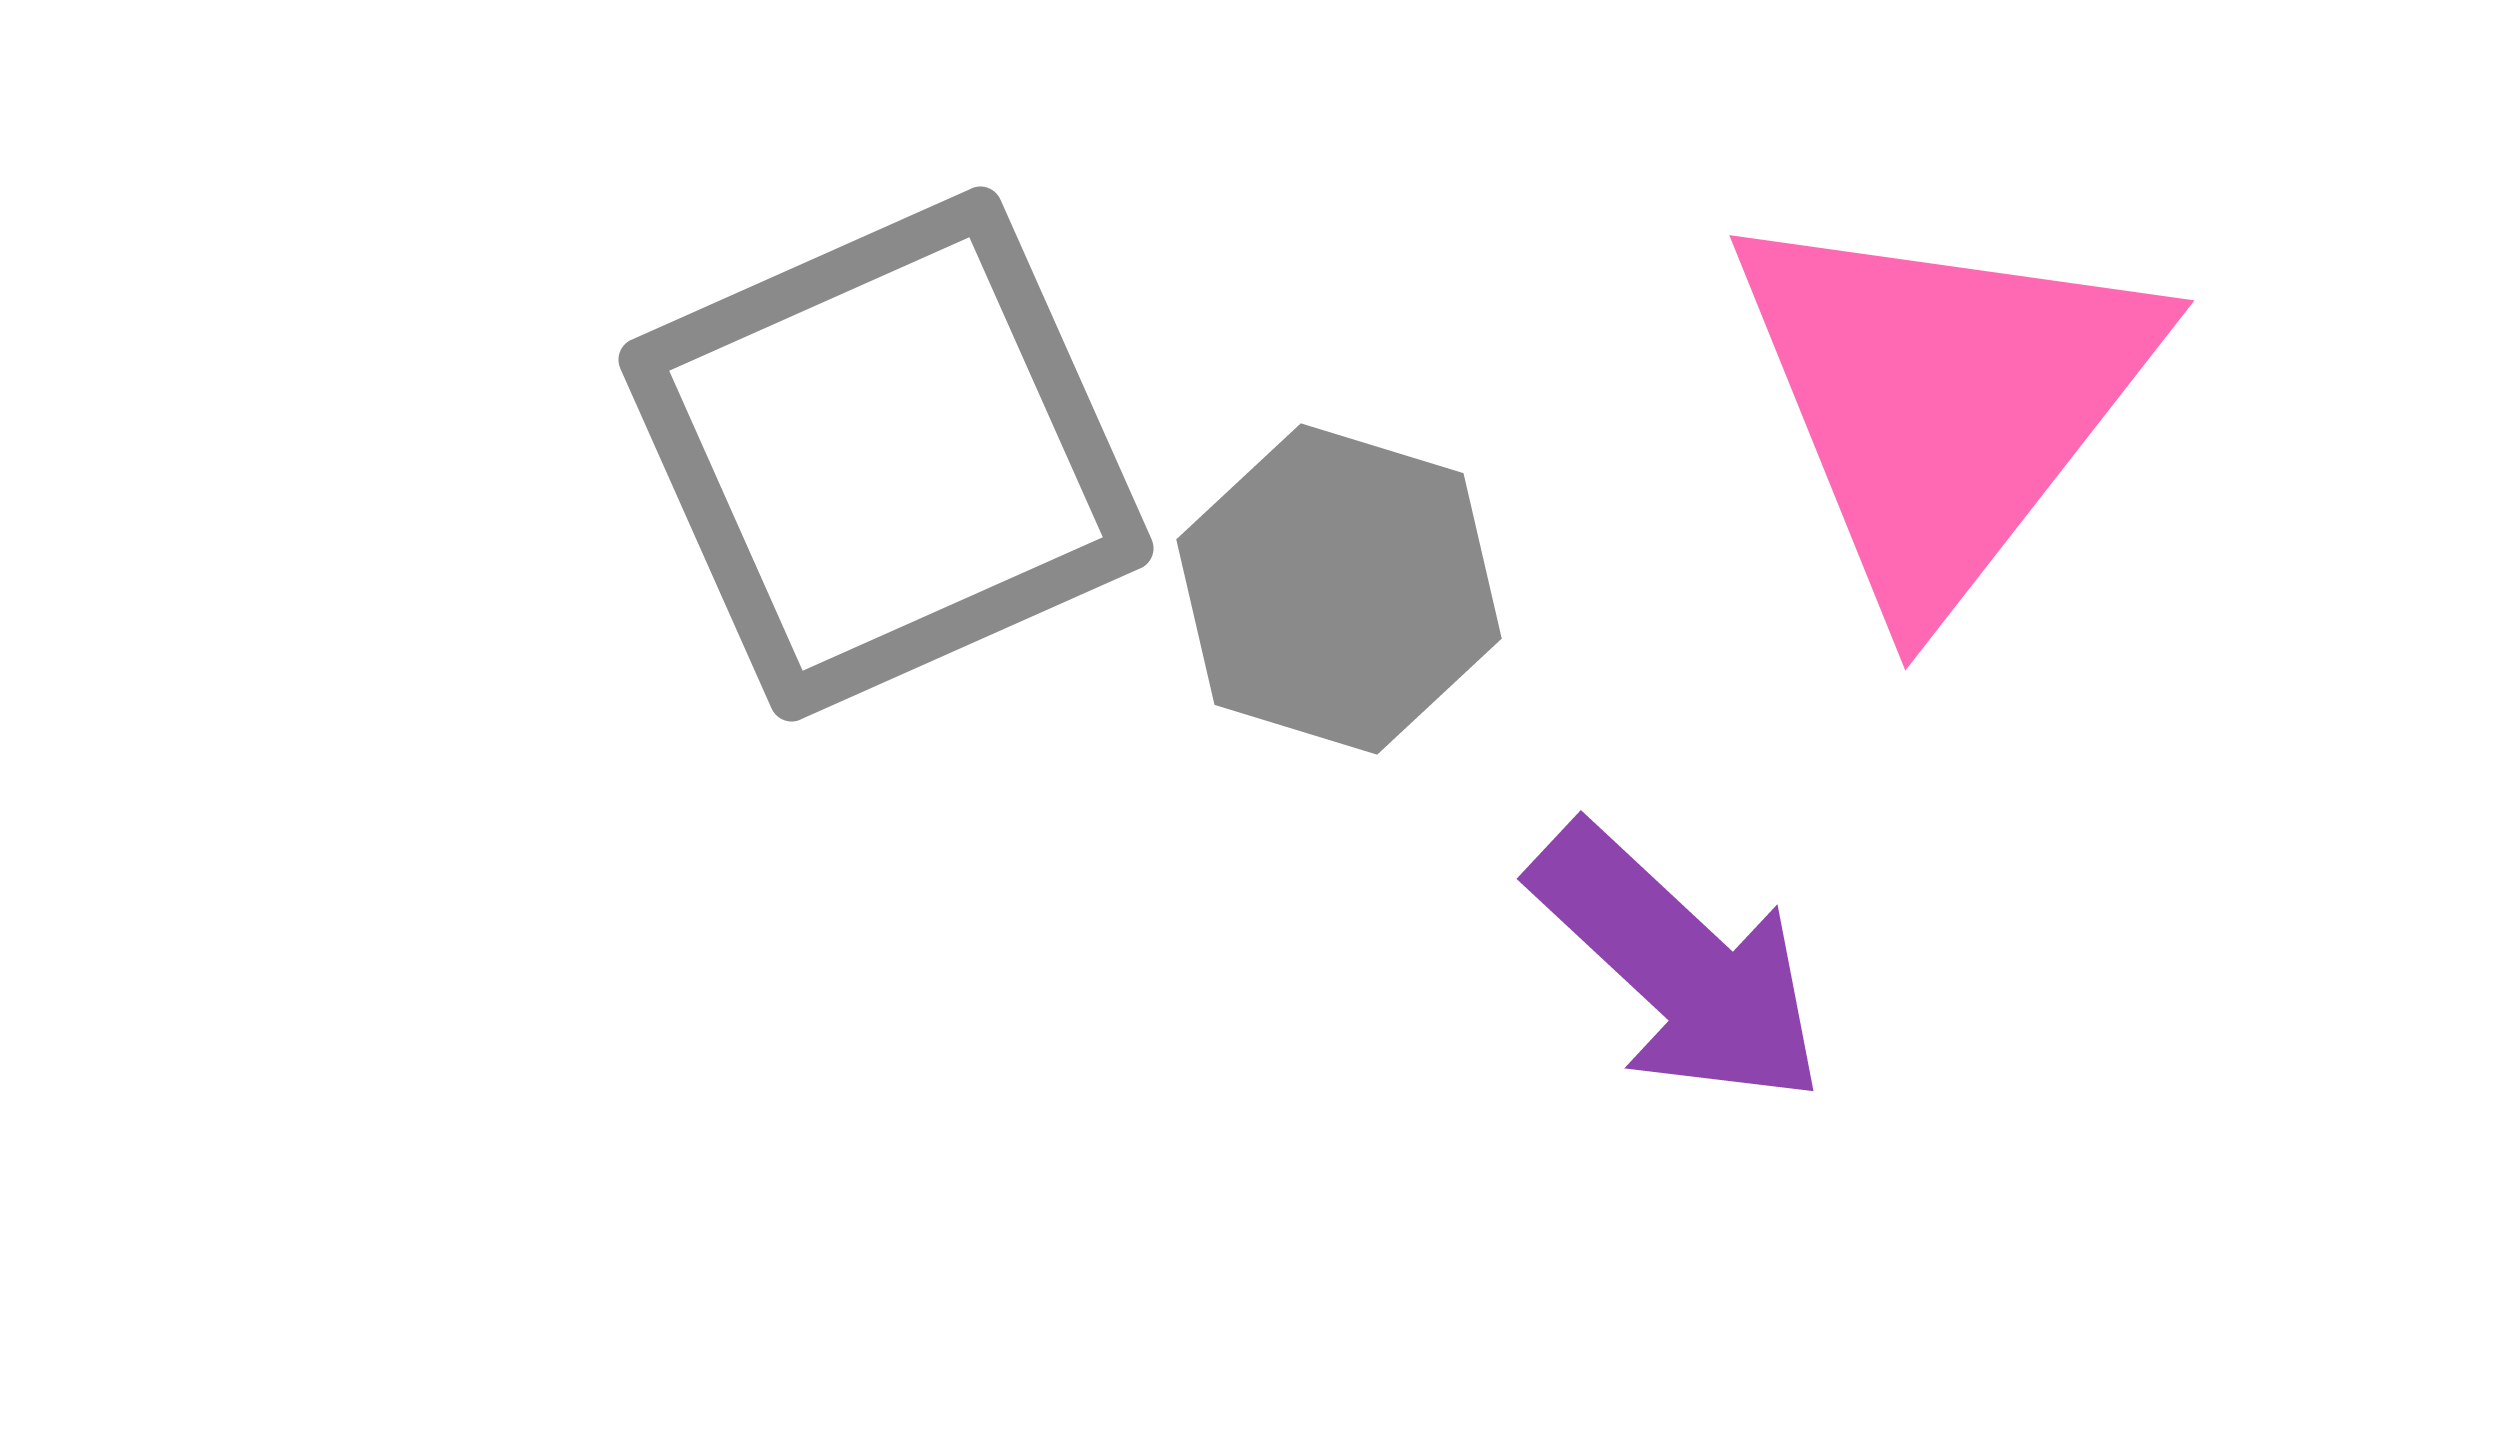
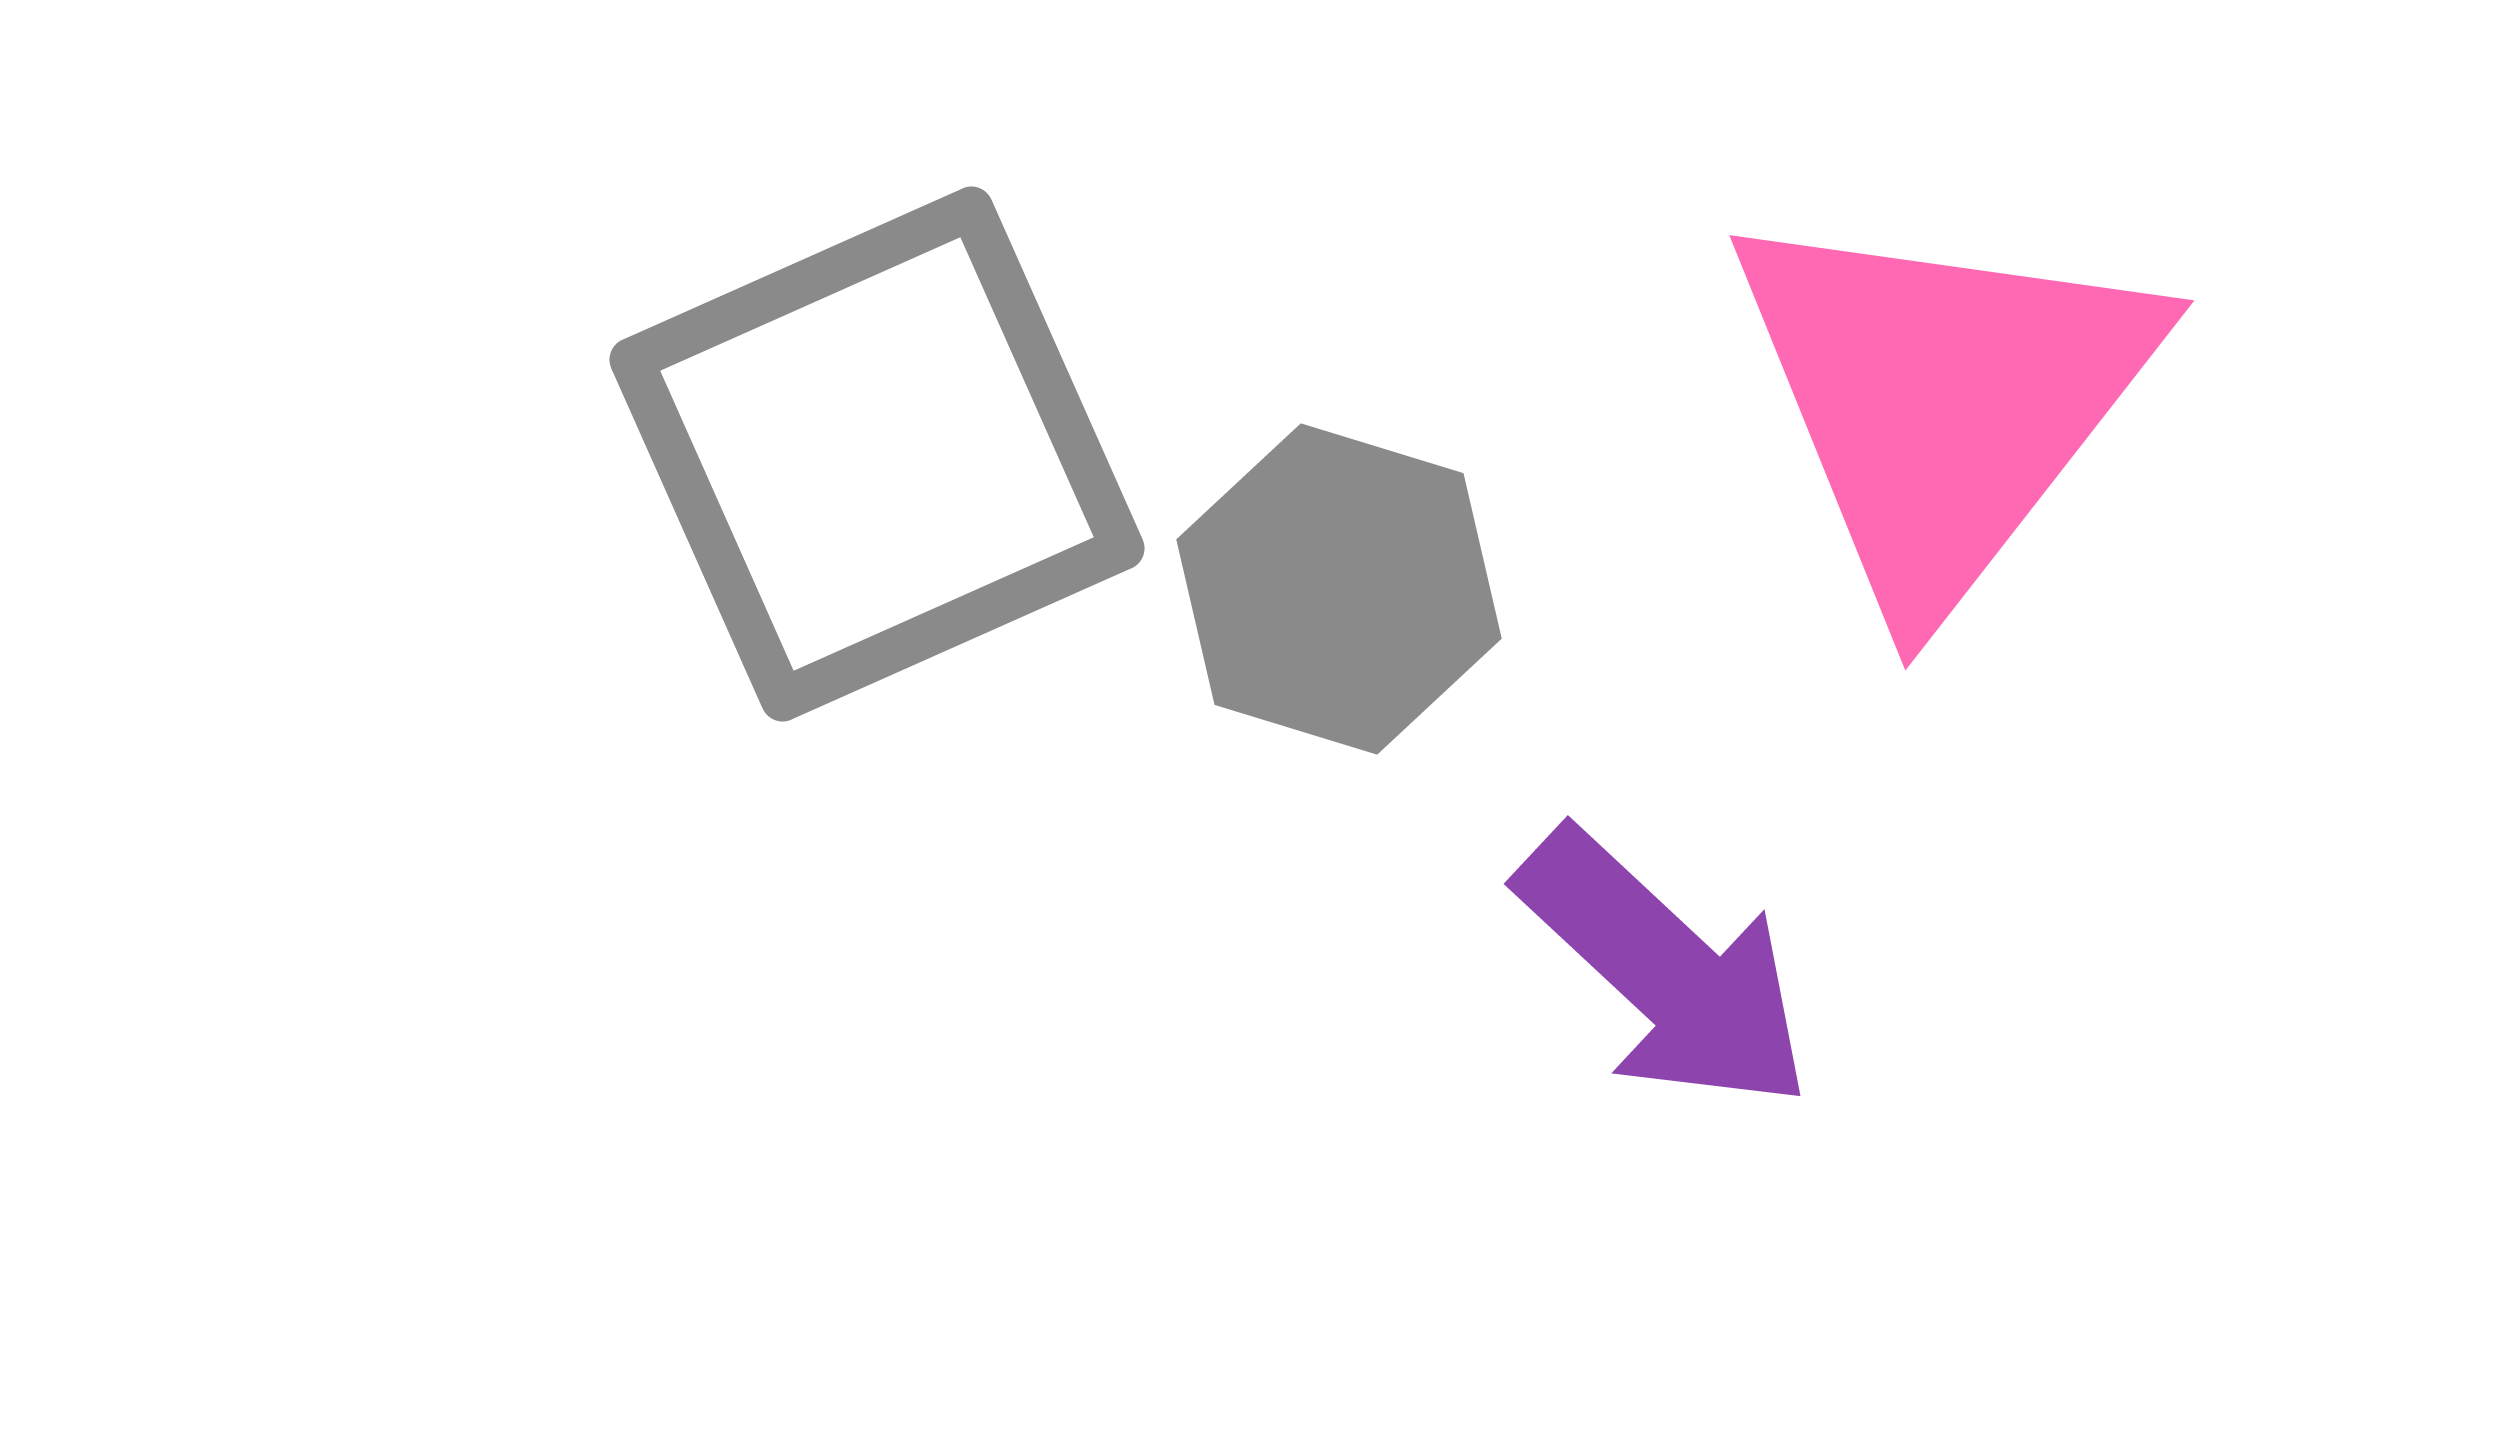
gray square: moved 9 px left
purple arrow: moved 13 px left, 5 px down
